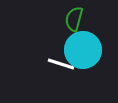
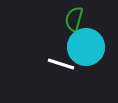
cyan circle: moved 3 px right, 3 px up
